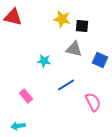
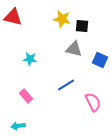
cyan star: moved 14 px left, 2 px up
